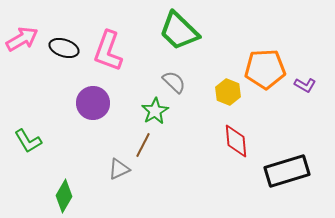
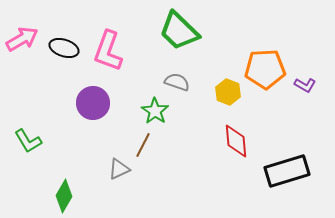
gray semicircle: moved 3 px right; rotated 25 degrees counterclockwise
green star: rotated 8 degrees counterclockwise
